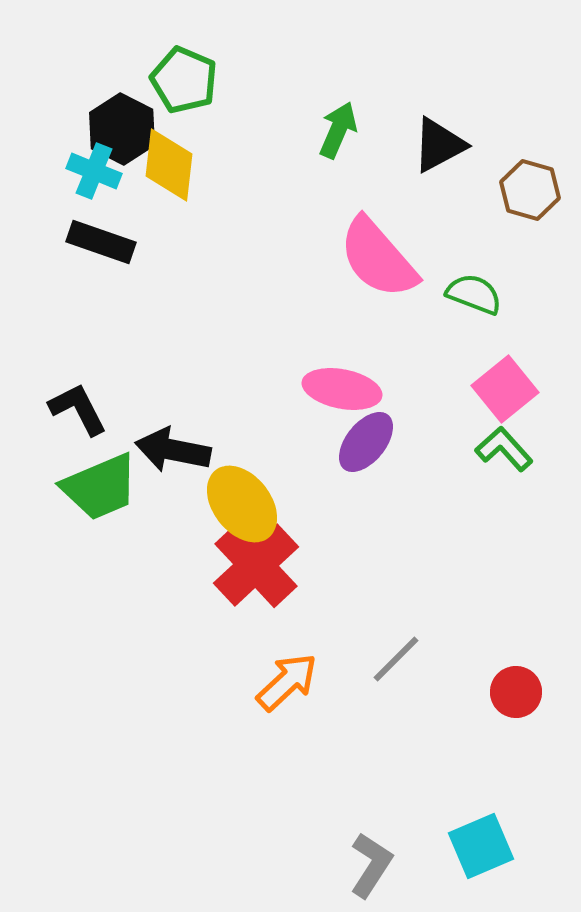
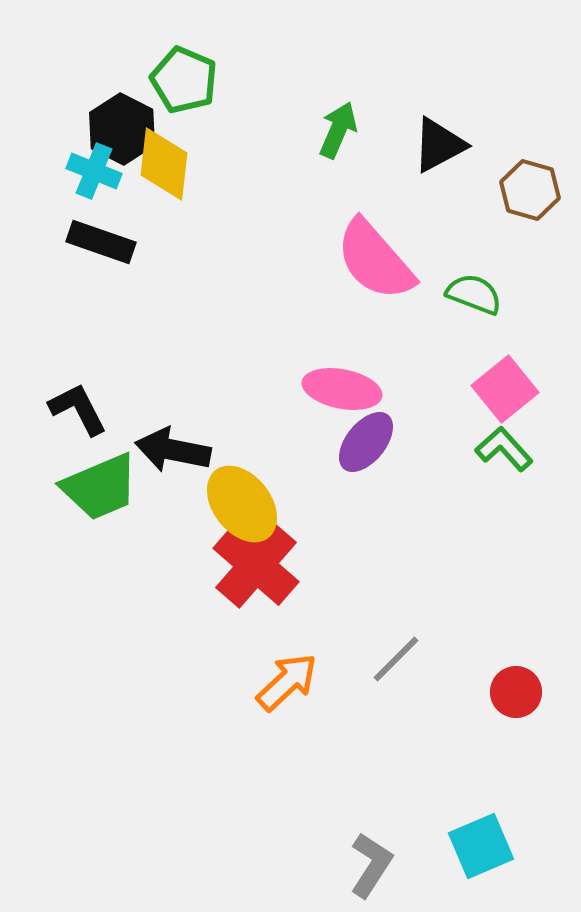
yellow diamond: moved 5 px left, 1 px up
pink semicircle: moved 3 px left, 2 px down
red cross: rotated 6 degrees counterclockwise
